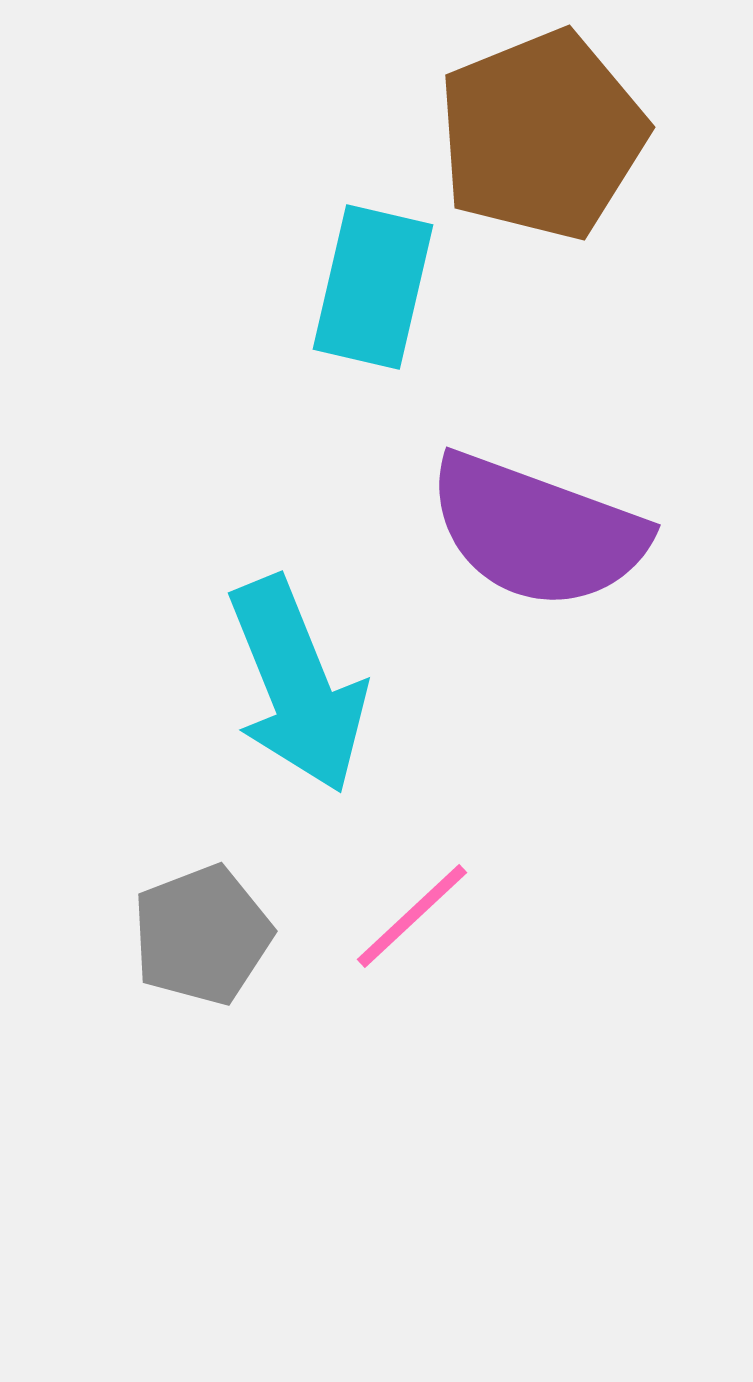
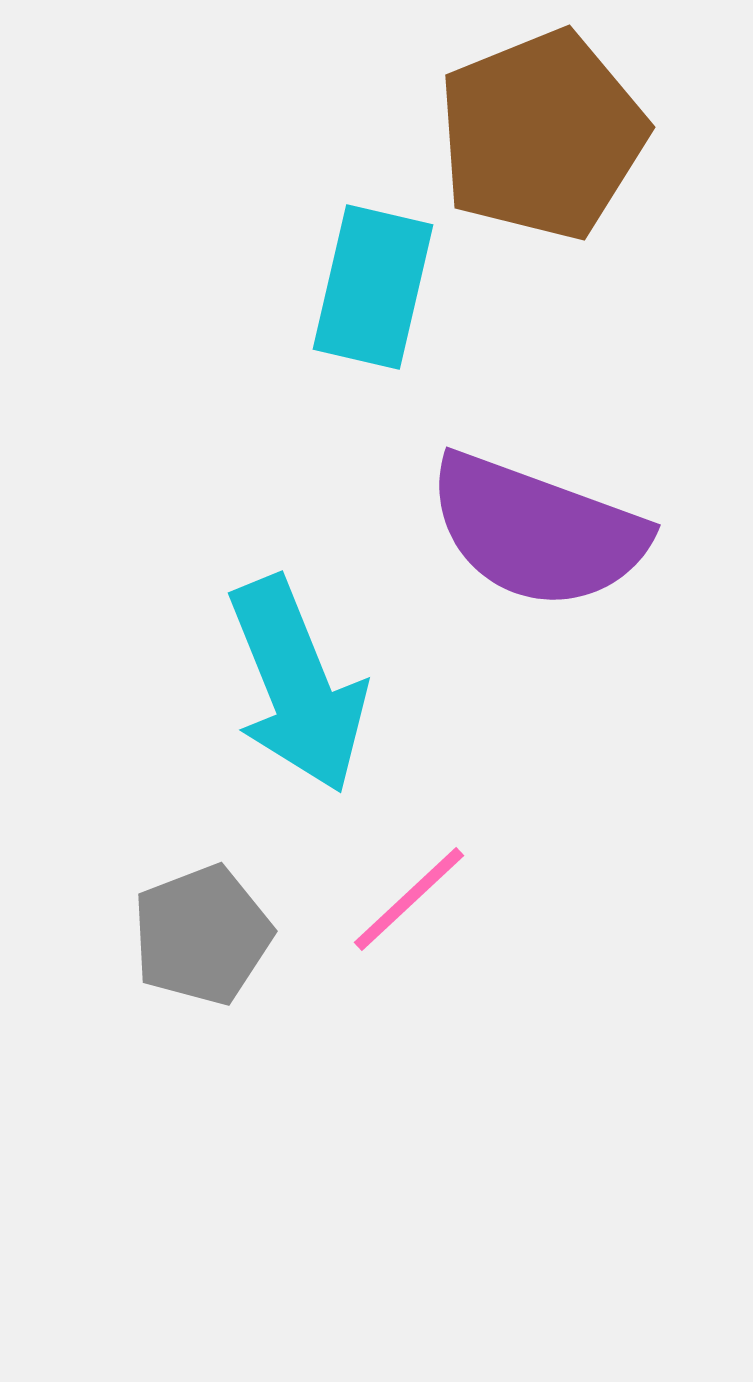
pink line: moved 3 px left, 17 px up
